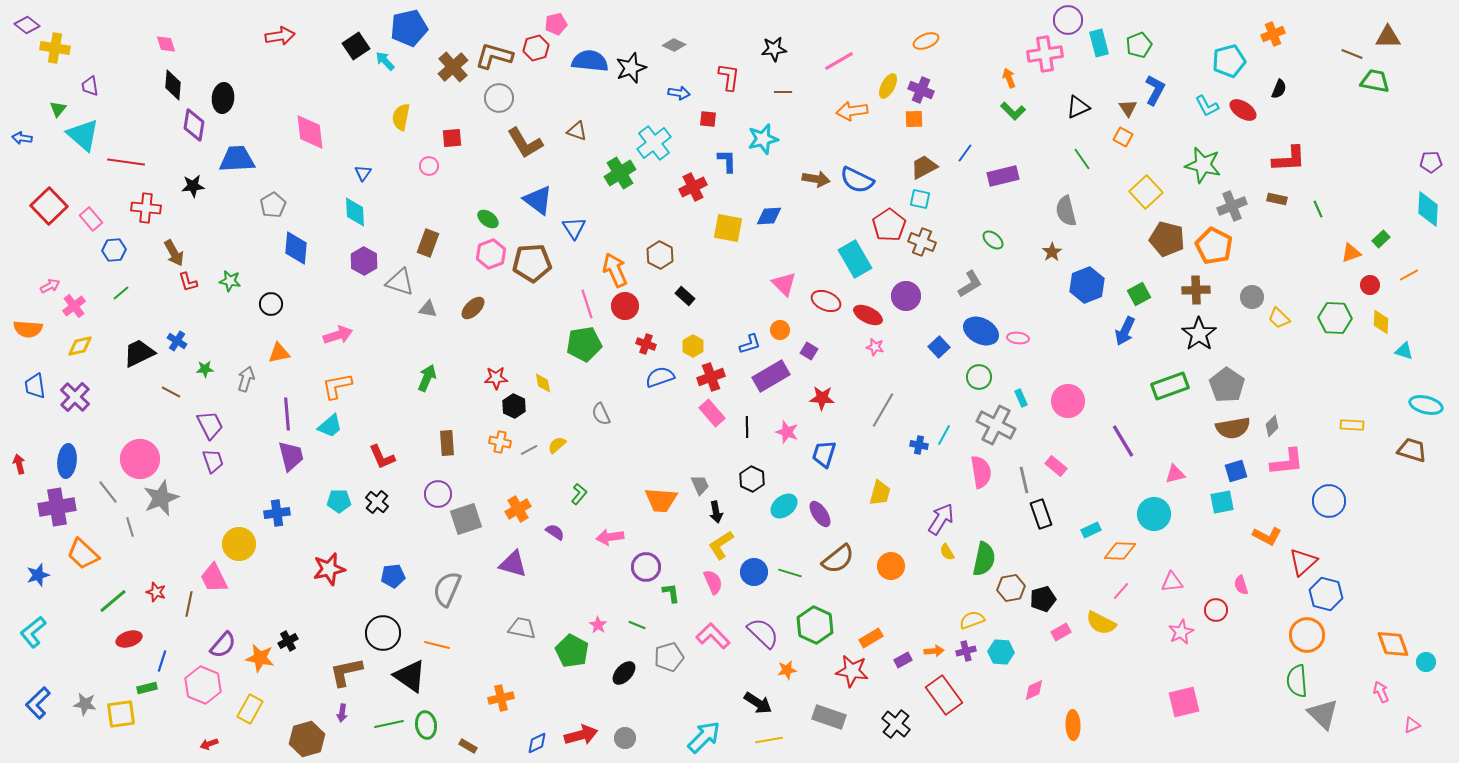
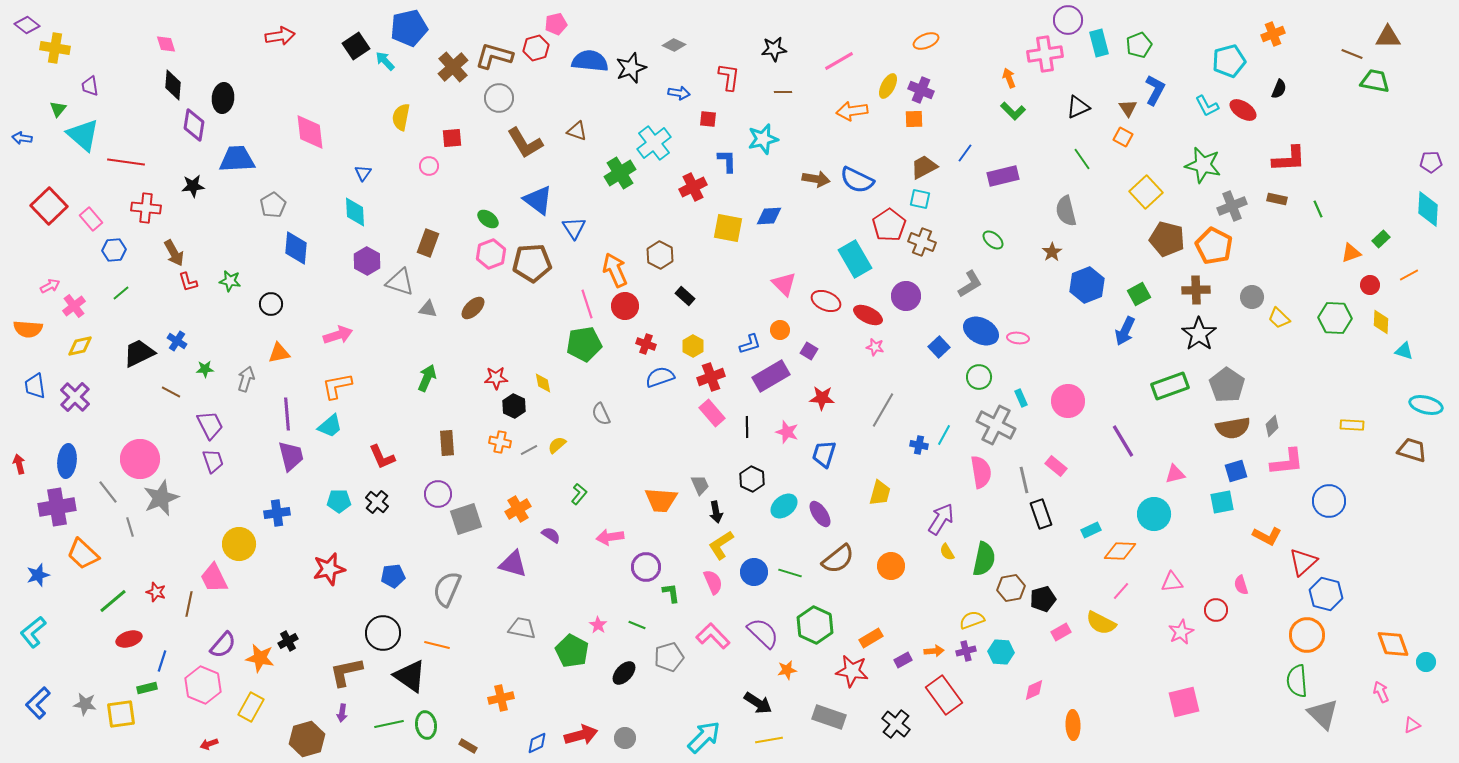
purple hexagon at (364, 261): moved 3 px right
purple semicircle at (555, 532): moved 4 px left, 3 px down
yellow rectangle at (250, 709): moved 1 px right, 2 px up
